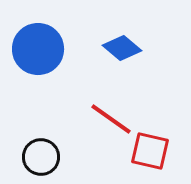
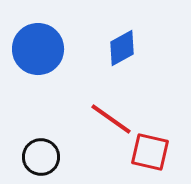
blue diamond: rotated 69 degrees counterclockwise
red square: moved 1 px down
